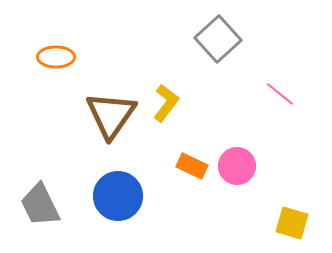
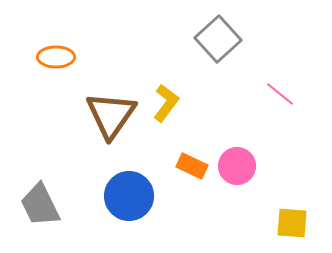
blue circle: moved 11 px right
yellow square: rotated 12 degrees counterclockwise
